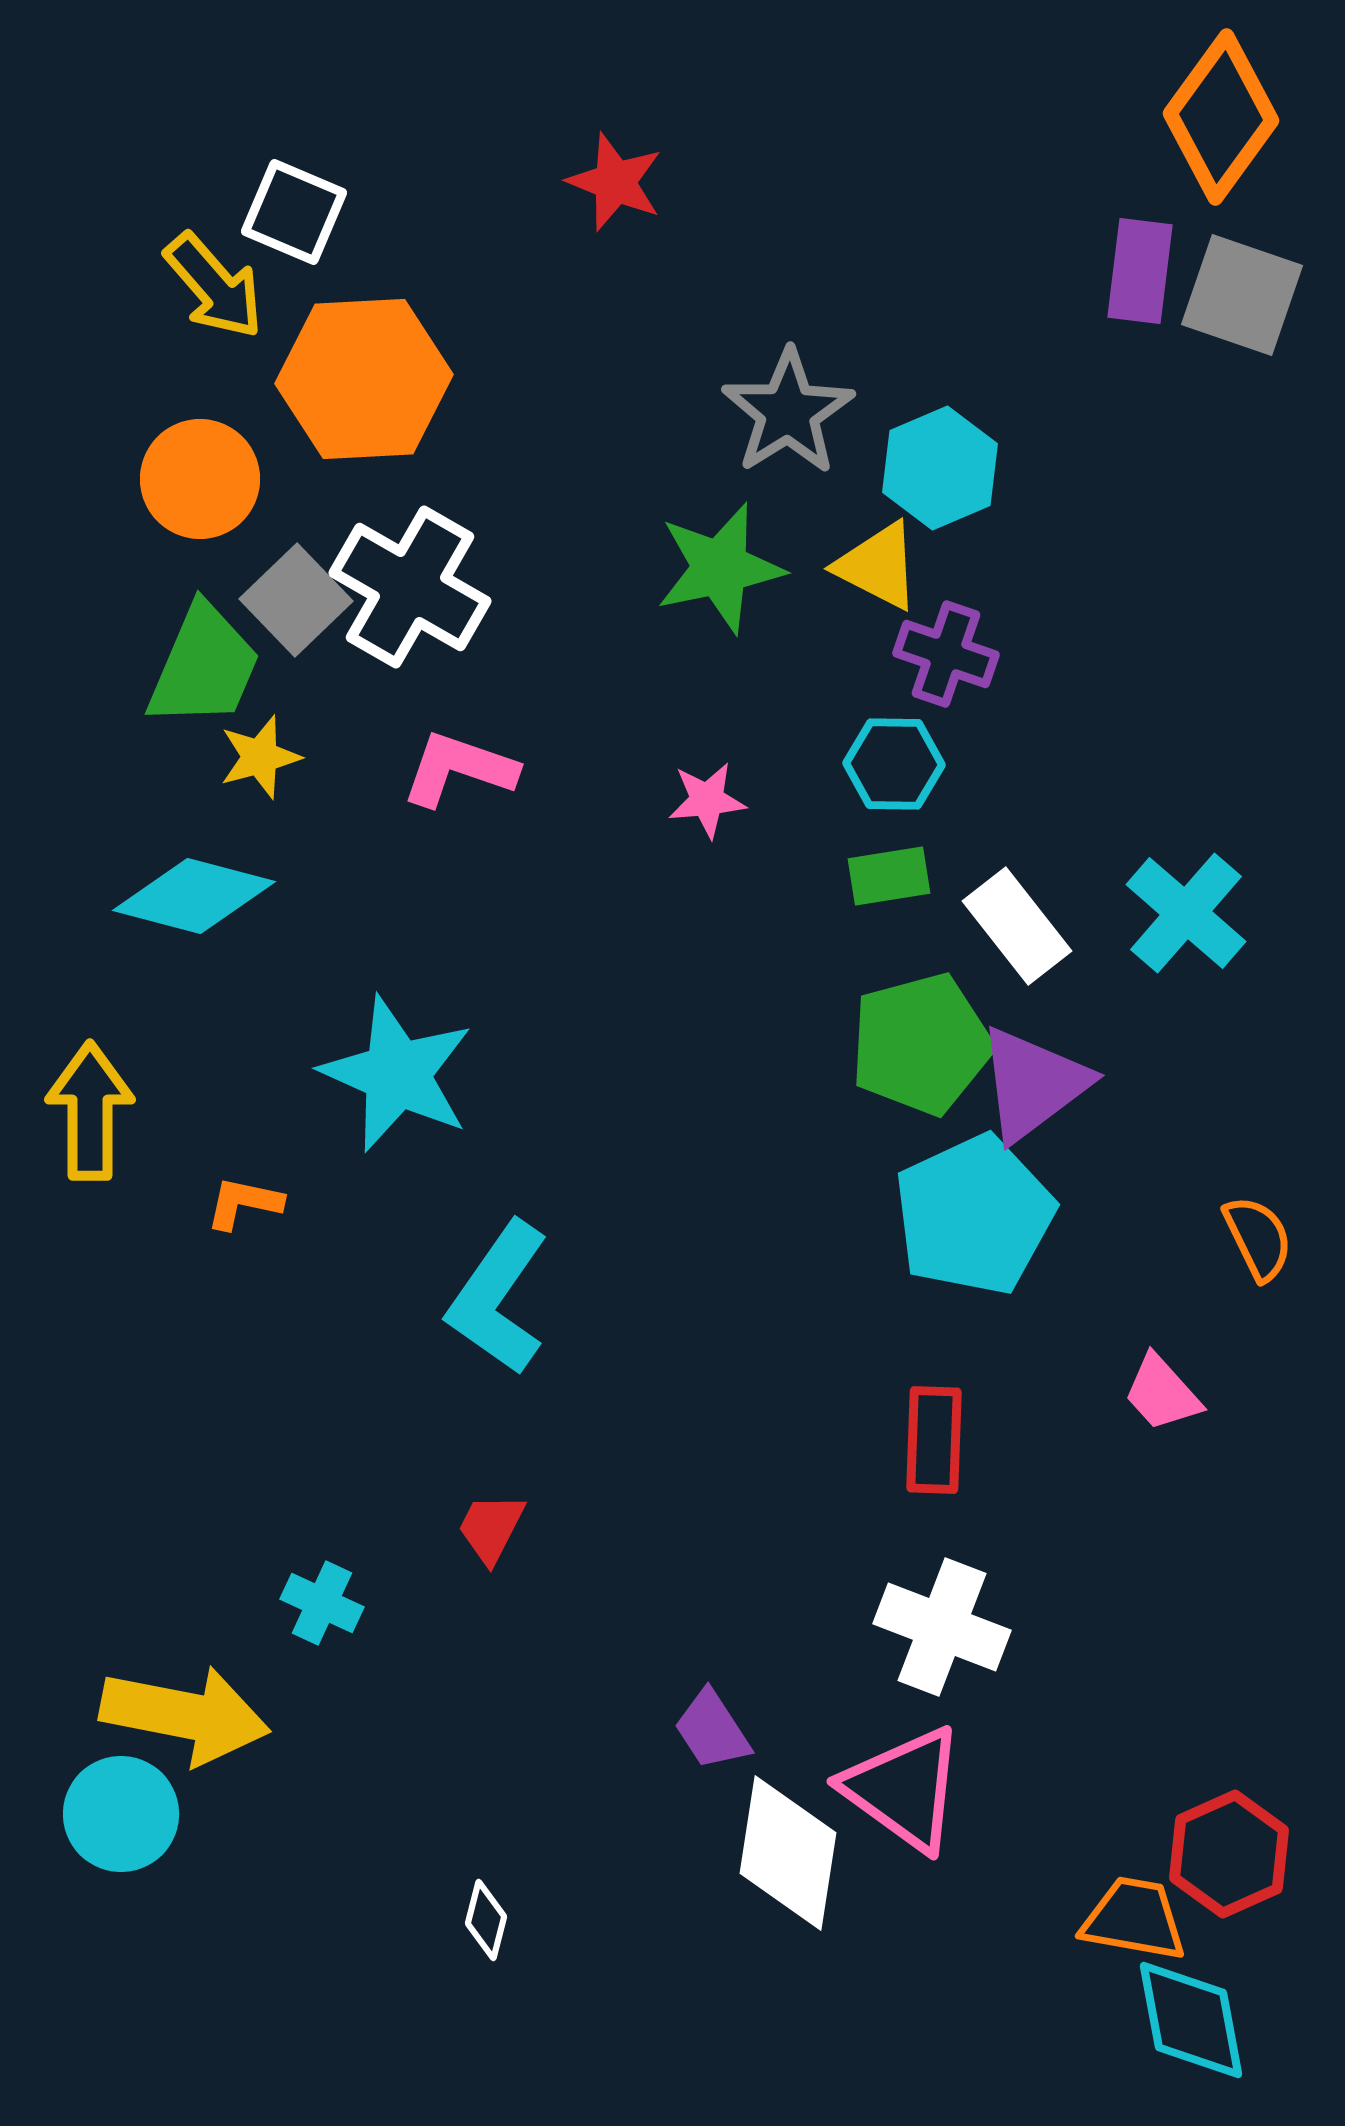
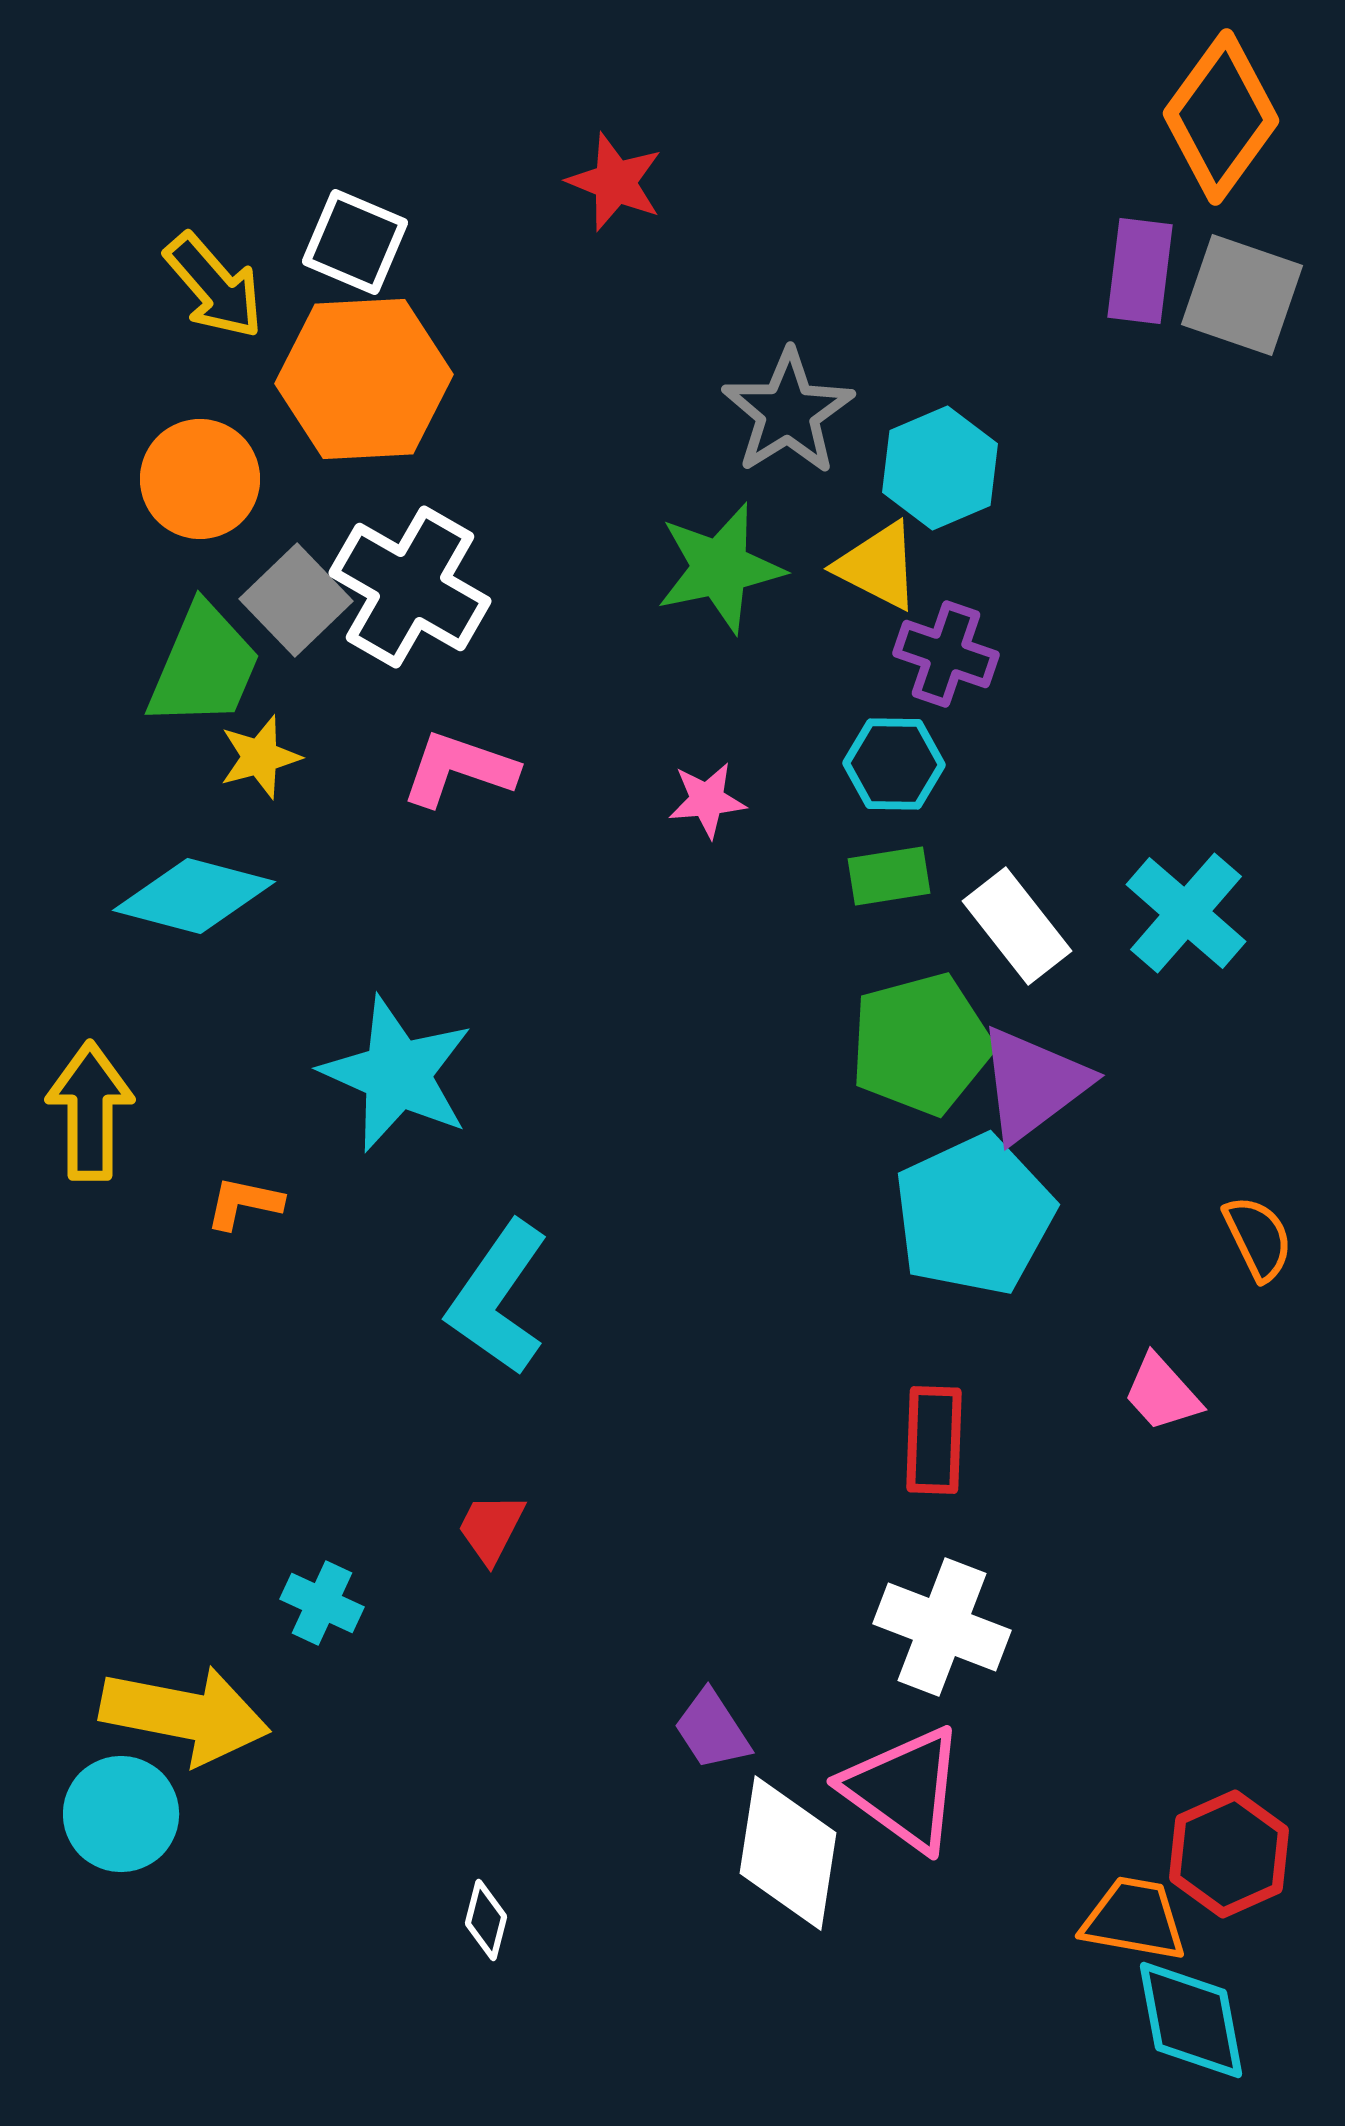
white square at (294, 212): moved 61 px right, 30 px down
